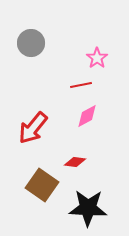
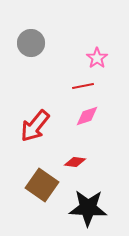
red line: moved 2 px right, 1 px down
pink diamond: rotated 10 degrees clockwise
red arrow: moved 2 px right, 2 px up
